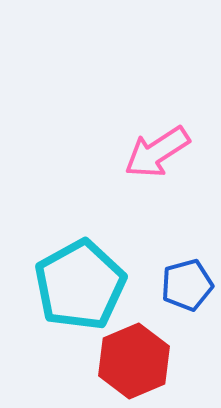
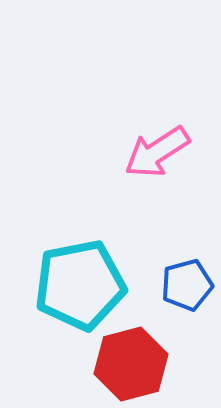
cyan pentagon: rotated 18 degrees clockwise
red hexagon: moved 3 px left, 3 px down; rotated 8 degrees clockwise
